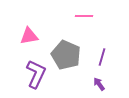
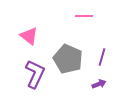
pink triangle: rotated 48 degrees clockwise
gray pentagon: moved 2 px right, 4 px down
purple L-shape: moved 1 px left
purple arrow: rotated 104 degrees clockwise
